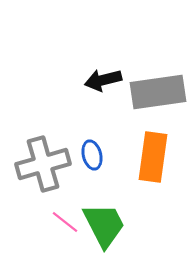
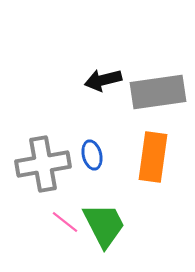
gray cross: rotated 6 degrees clockwise
